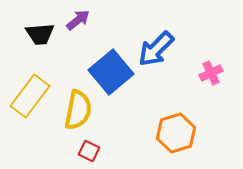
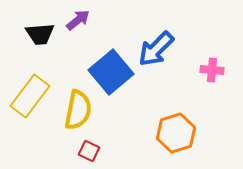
pink cross: moved 1 px right, 3 px up; rotated 30 degrees clockwise
